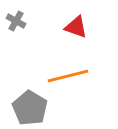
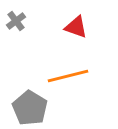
gray cross: rotated 24 degrees clockwise
